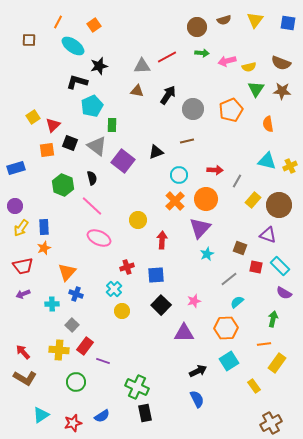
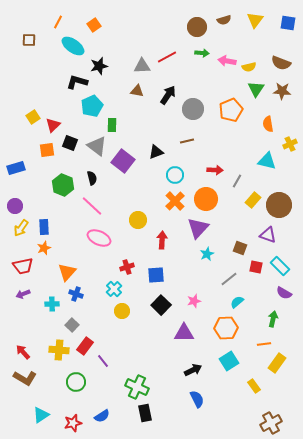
pink arrow at (227, 61): rotated 24 degrees clockwise
yellow cross at (290, 166): moved 22 px up
cyan circle at (179, 175): moved 4 px left
purple triangle at (200, 228): moved 2 px left
purple line at (103, 361): rotated 32 degrees clockwise
black arrow at (198, 371): moved 5 px left, 1 px up
